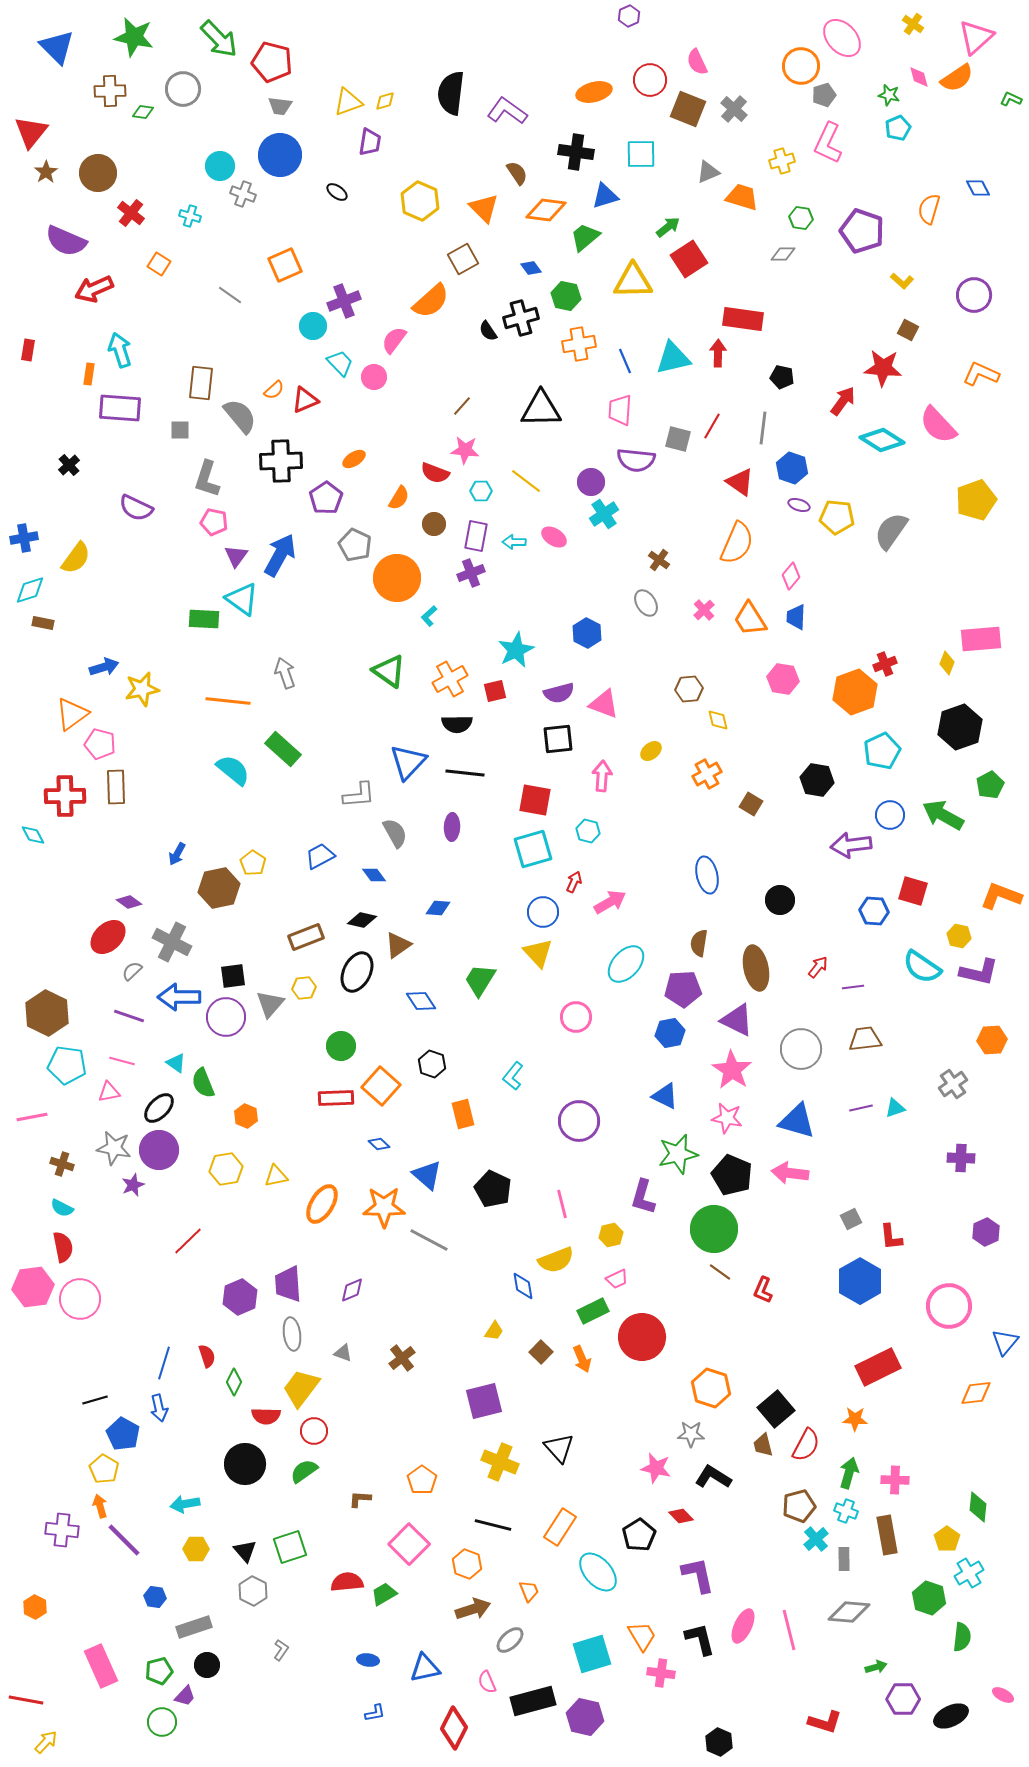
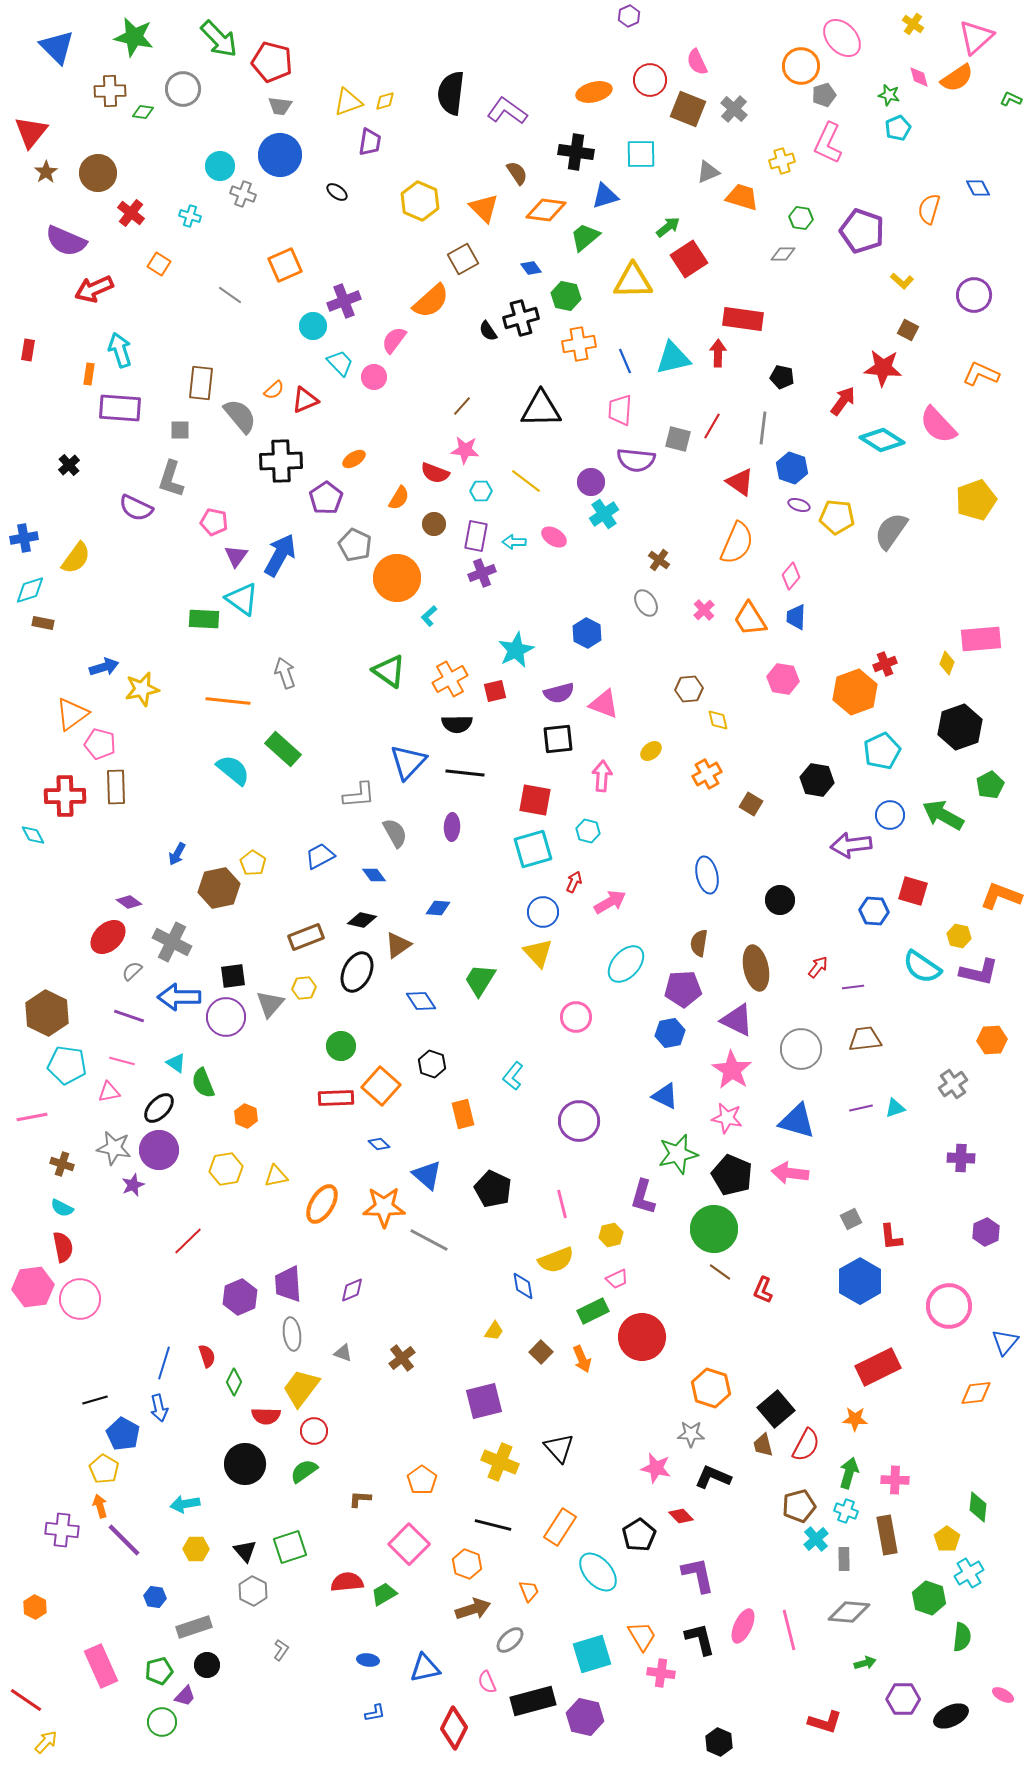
gray L-shape at (207, 479): moved 36 px left
purple cross at (471, 573): moved 11 px right
black L-shape at (713, 1477): rotated 9 degrees counterclockwise
green arrow at (876, 1667): moved 11 px left, 4 px up
red line at (26, 1700): rotated 24 degrees clockwise
